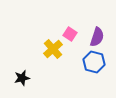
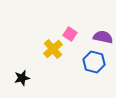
purple semicircle: moved 6 px right; rotated 96 degrees counterclockwise
